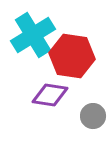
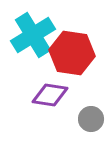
red hexagon: moved 3 px up
gray circle: moved 2 px left, 3 px down
